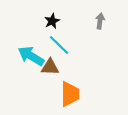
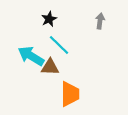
black star: moved 3 px left, 2 px up
